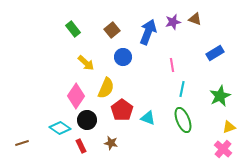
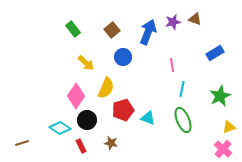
red pentagon: moved 1 px right; rotated 20 degrees clockwise
